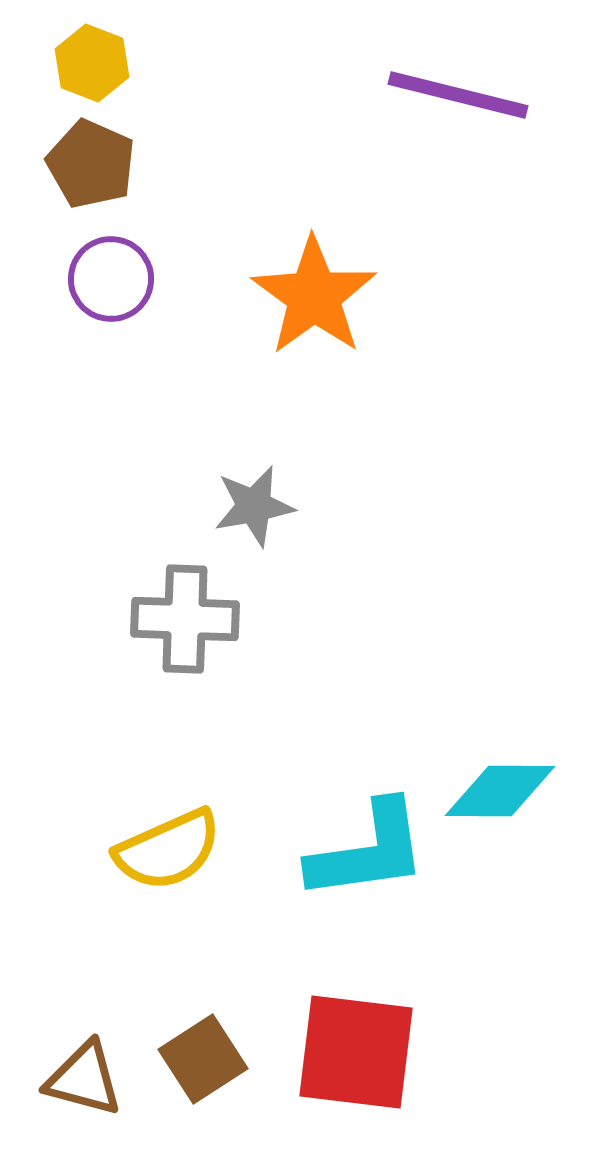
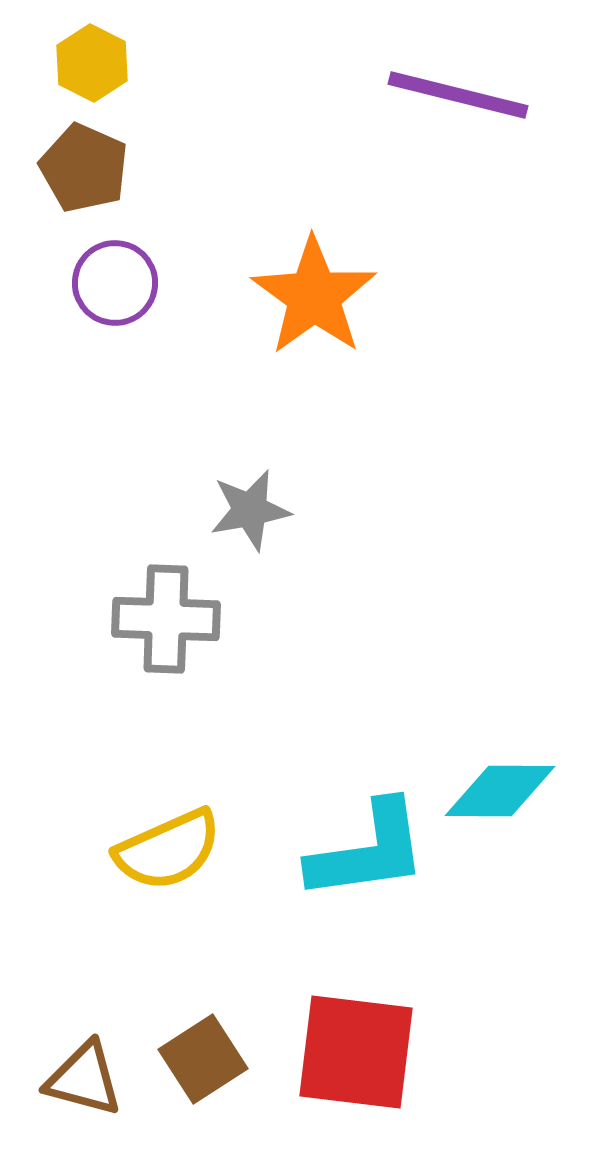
yellow hexagon: rotated 6 degrees clockwise
brown pentagon: moved 7 px left, 4 px down
purple circle: moved 4 px right, 4 px down
gray star: moved 4 px left, 4 px down
gray cross: moved 19 px left
